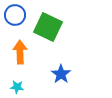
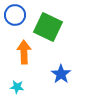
orange arrow: moved 4 px right
